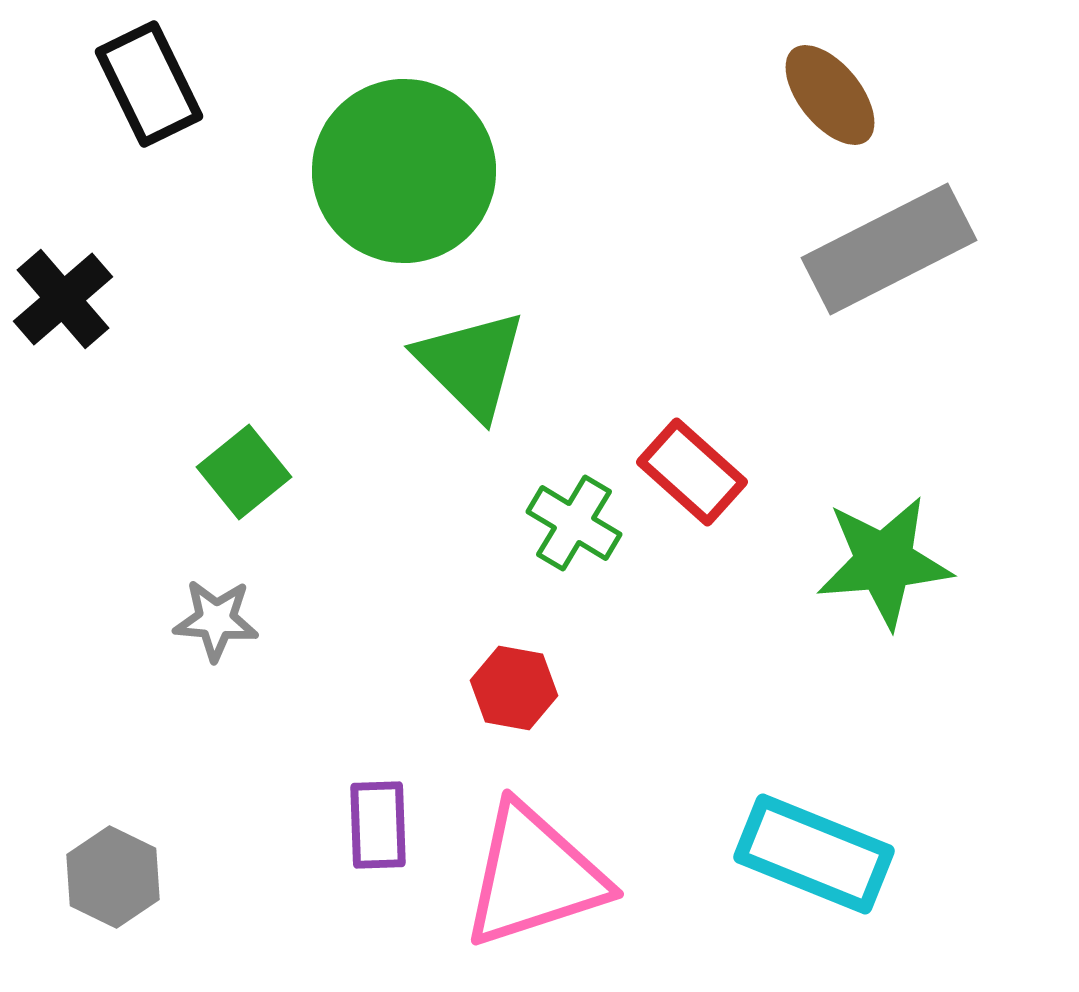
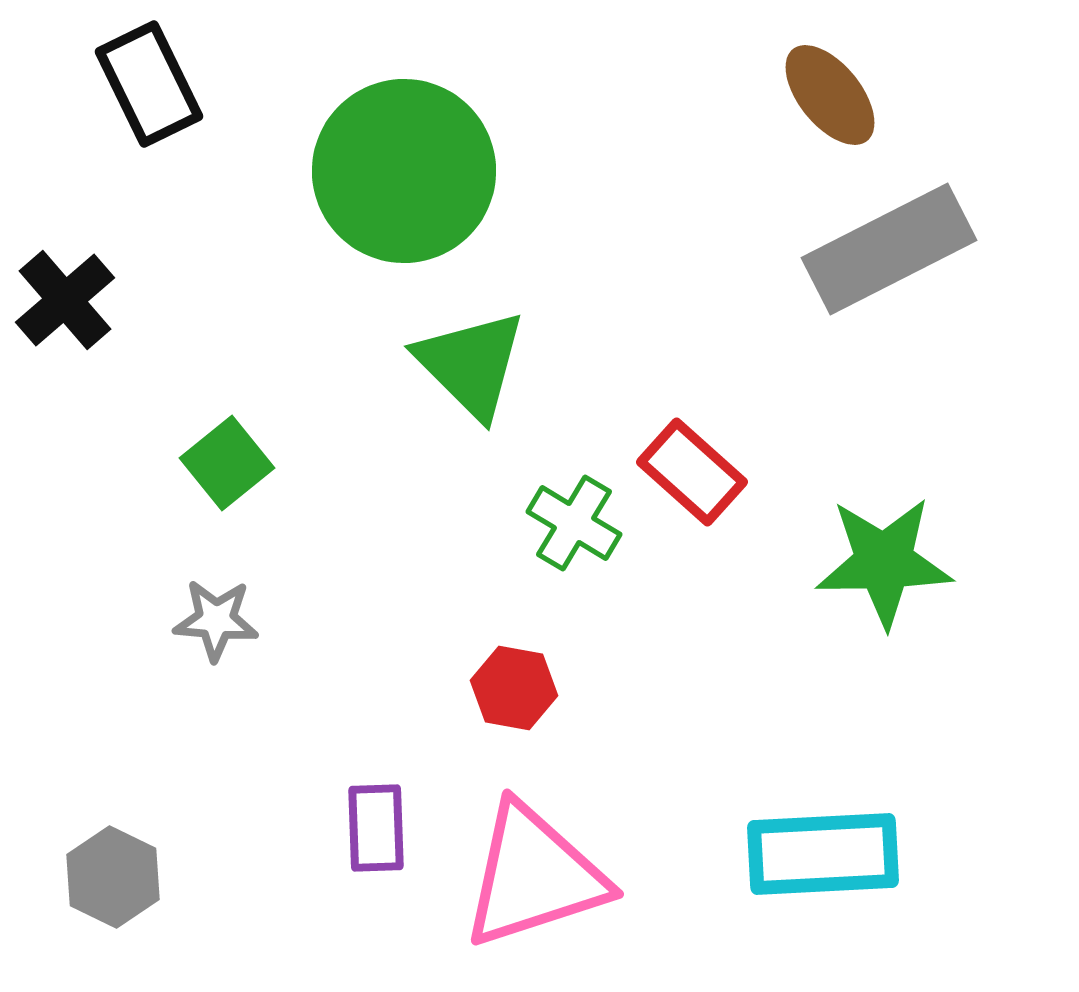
black cross: moved 2 px right, 1 px down
green square: moved 17 px left, 9 px up
green star: rotated 4 degrees clockwise
purple rectangle: moved 2 px left, 3 px down
cyan rectangle: moved 9 px right; rotated 25 degrees counterclockwise
